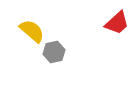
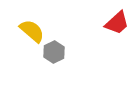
gray hexagon: rotated 15 degrees counterclockwise
